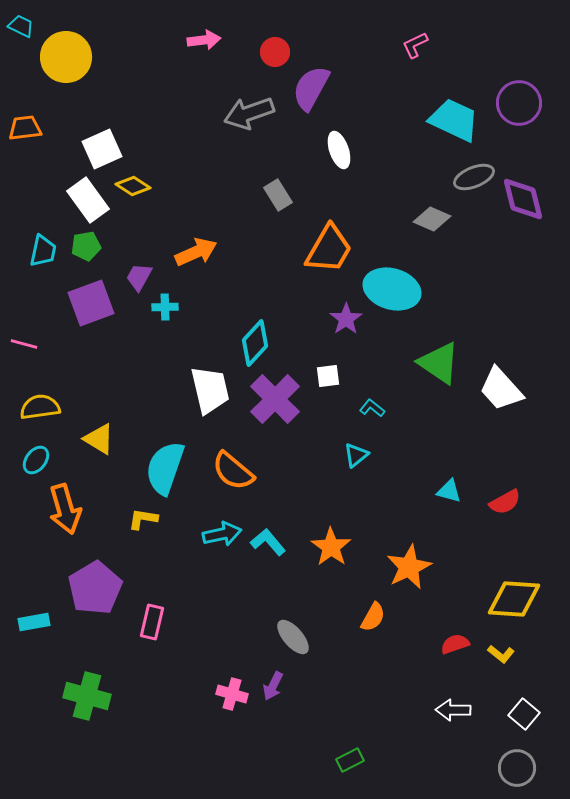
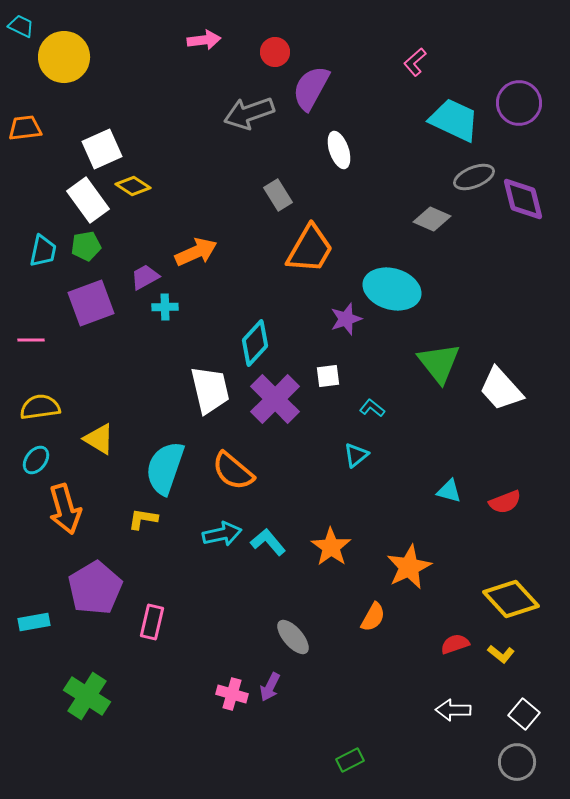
pink L-shape at (415, 45): moved 17 px down; rotated 16 degrees counterclockwise
yellow circle at (66, 57): moved 2 px left
orange trapezoid at (329, 249): moved 19 px left
purple trapezoid at (139, 277): moved 6 px right; rotated 32 degrees clockwise
purple star at (346, 319): rotated 16 degrees clockwise
pink line at (24, 344): moved 7 px right, 4 px up; rotated 16 degrees counterclockwise
green triangle at (439, 363): rotated 18 degrees clockwise
red semicircle at (505, 502): rotated 8 degrees clockwise
yellow diamond at (514, 599): moved 3 px left; rotated 44 degrees clockwise
purple arrow at (273, 686): moved 3 px left, 1 px down
green cross at (87, 696): rotated 18 degrees clockwise
gray circle at (517, 768): moved 6 px up
